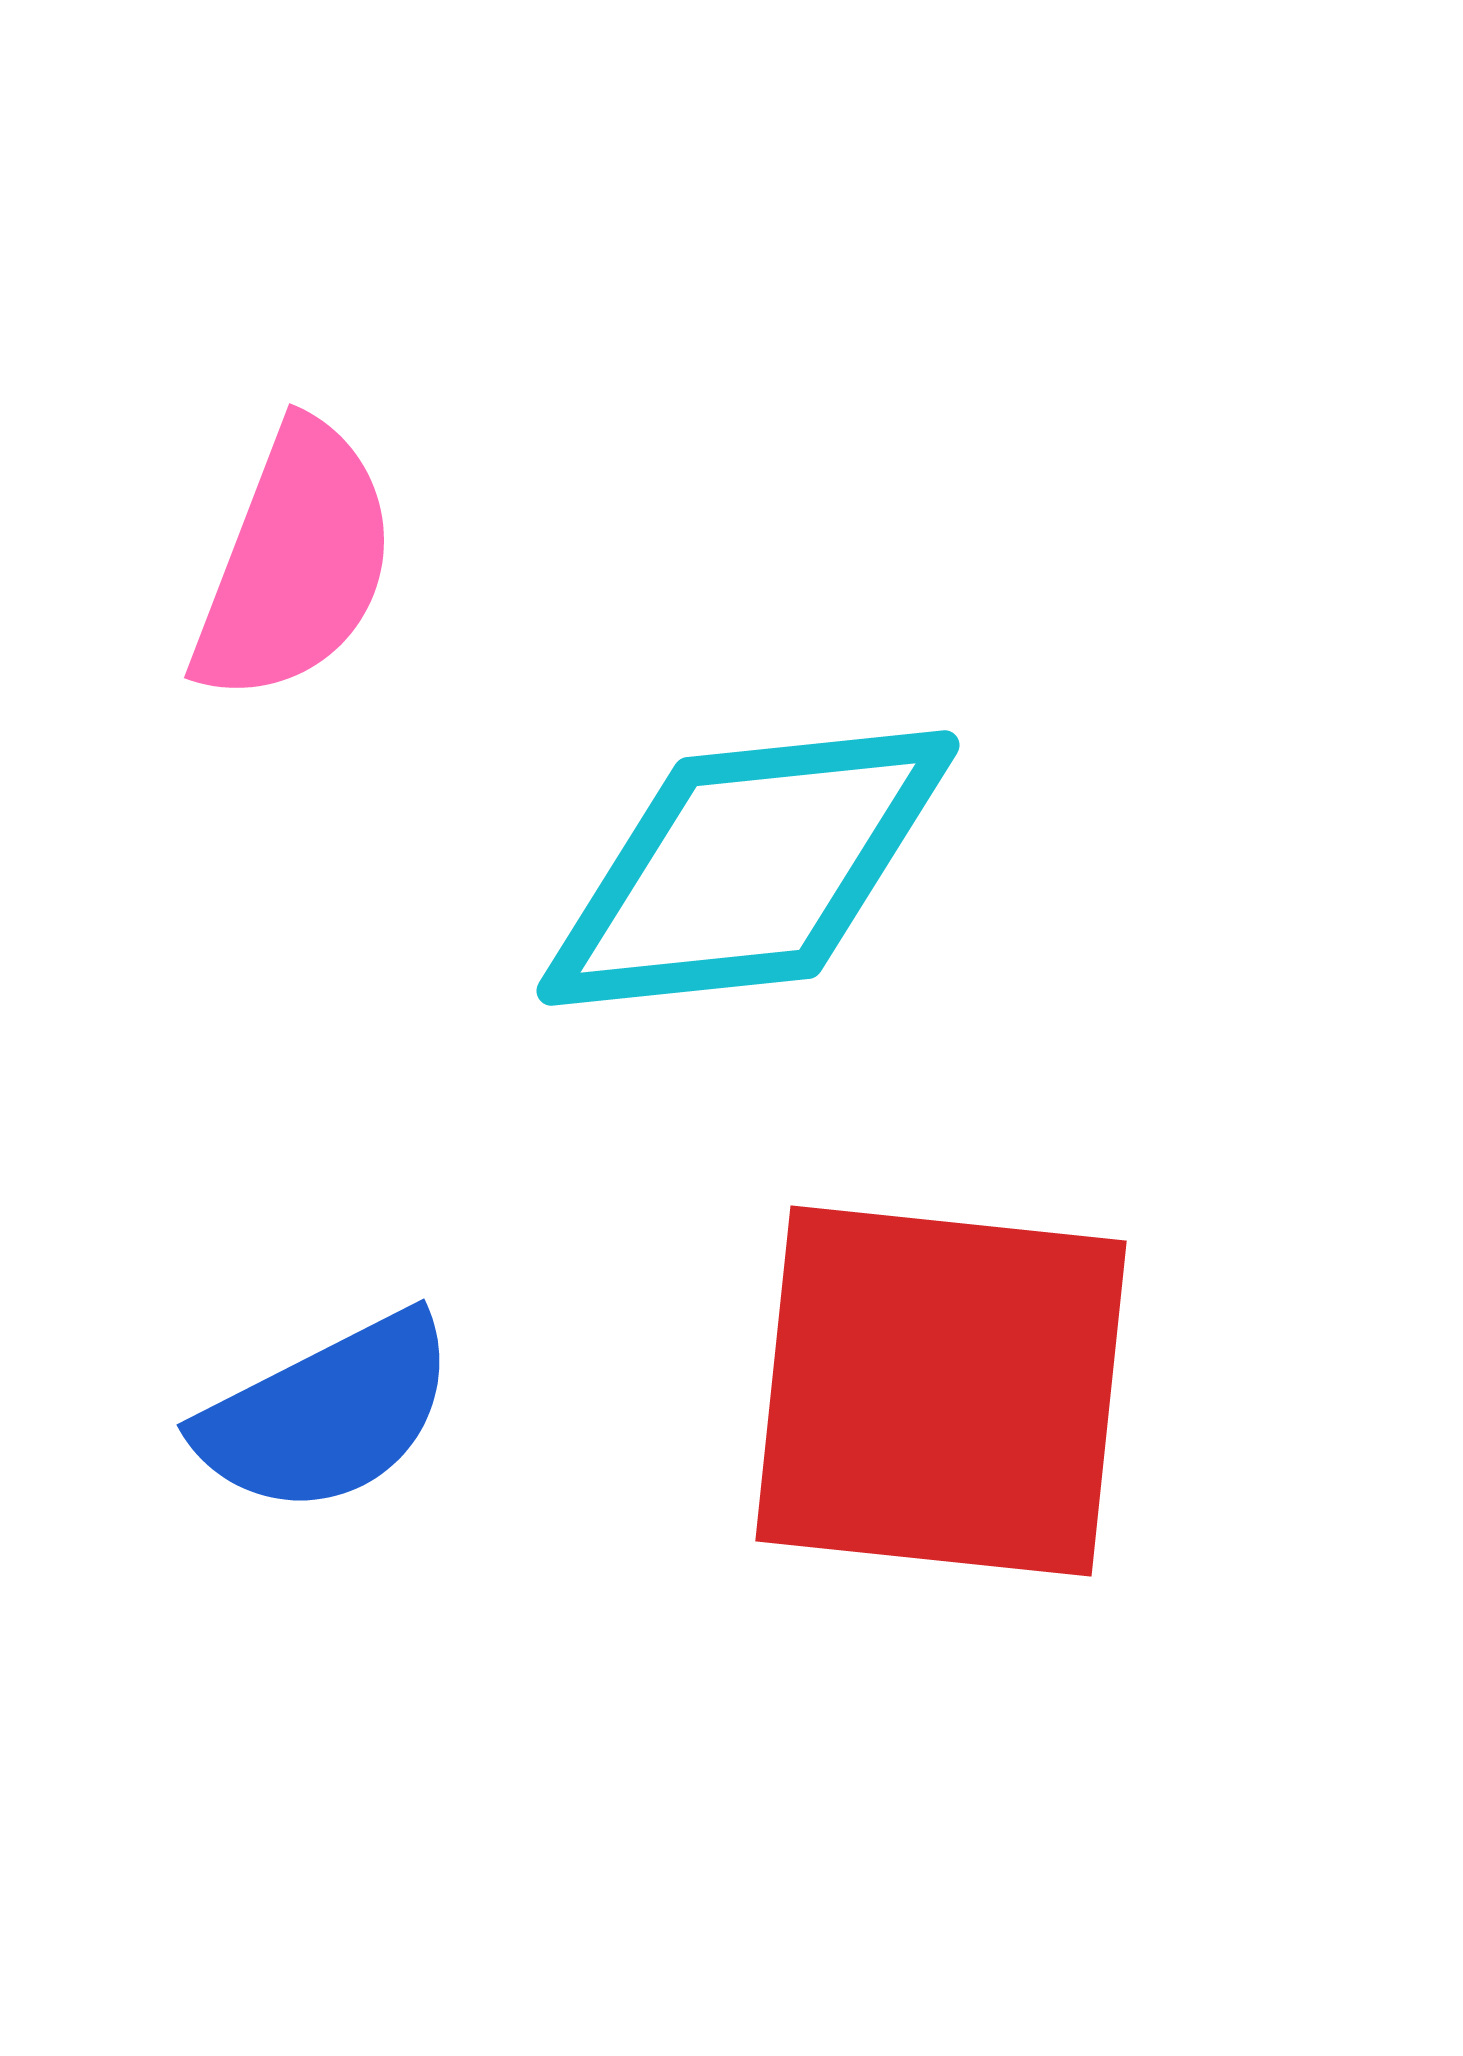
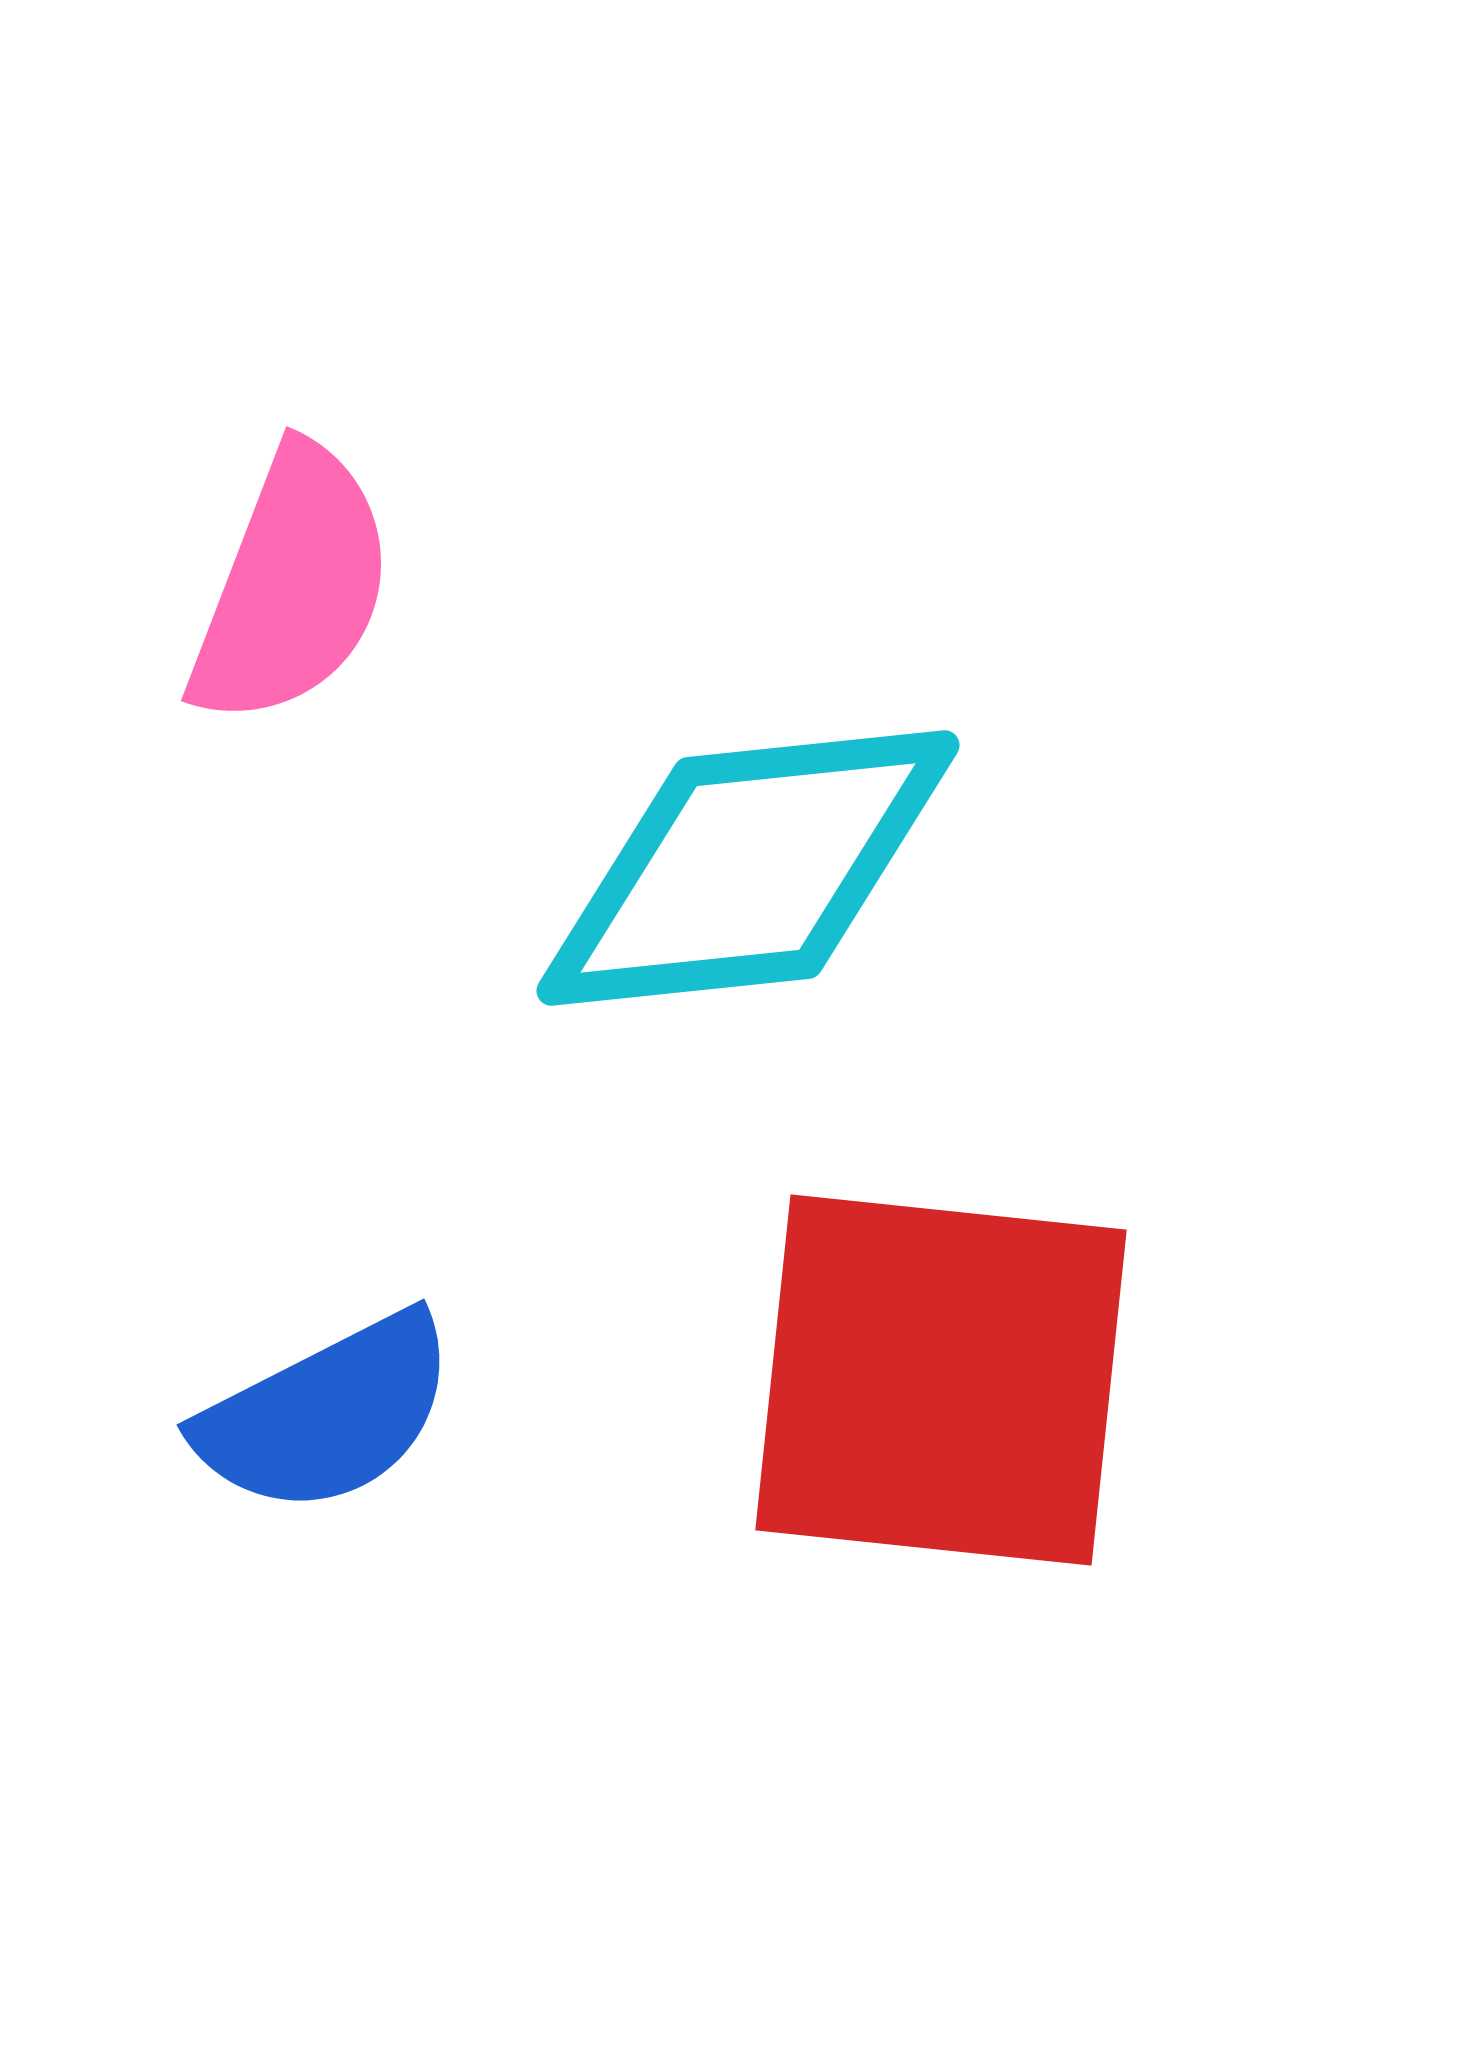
pink semicircle: moved 3 px left, 23 px down
red square: moved 11 px up
